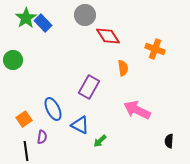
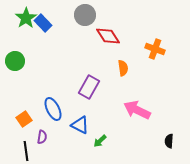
green circle: moved 2 px right, 1 px down
